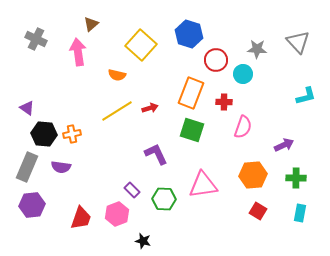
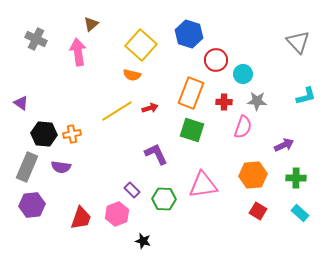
gray star: moved 52 px down
orange semicircle: moved 15 px right
purple triangle: moved 6 px left, 5 px up
cyan rectangle: rotated 60 degrees counterclockwise
